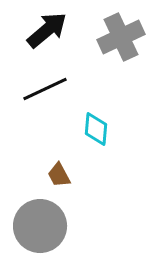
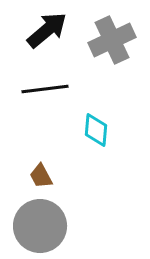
gray cross: moved 9 px left, 3 px down
black line: rotated 18 degrees clockwise
cyan diamond: moved 1 px down
brown trapezoid: moved 18 px left, 1 px down
